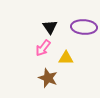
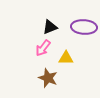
black triangle: rotated 42 degrees clockwise
